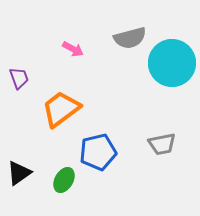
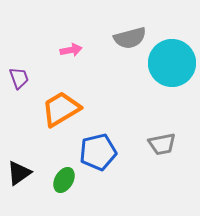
pink arrow: moved 2 px left, 1 px down; rotated 40 degrees counterclockwise
orange trapezoid: rotated 6 degrees clockwise
